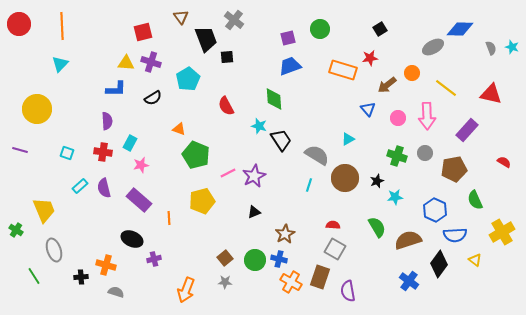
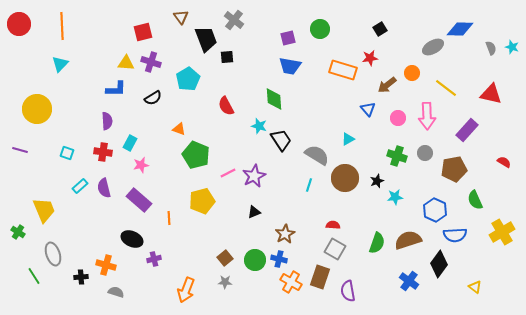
blue trapezoid at (290, 66): rotated 150 degrees counterclockwise
green semicircle at (377, 227): moved 16 px down; rotated 50 degrees clockwise
green cross at (16, 230): moved 2 px right, 2 px down
gray ellipse at (54, 250): moved 1 px left, 4 px down
yellow triangle at (475, 260): moved 27 px down
